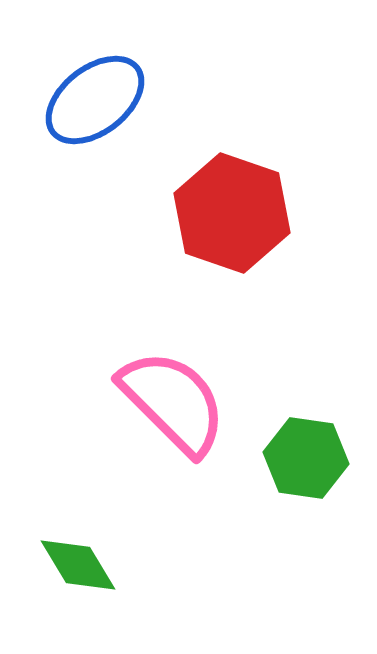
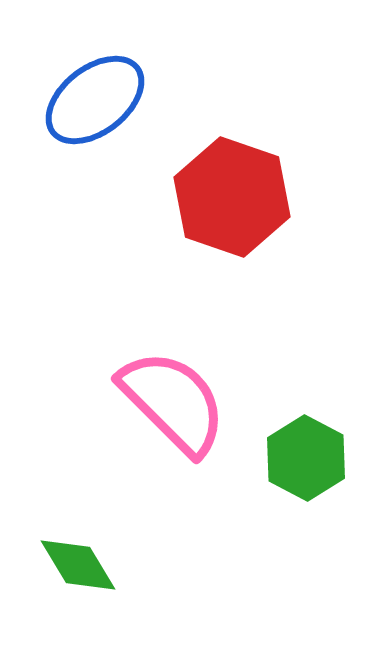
red hexagon: moved 16 px up
green hexagon: rotated 20 degrees clockwise
